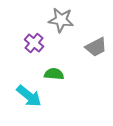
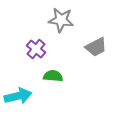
purple cross: moved 2 px right, 6 px down
green semicircle: moved 1 px left, 2 px down
cyan arrow: moved 11 px left; rotated 52 degrees counterclockwise
